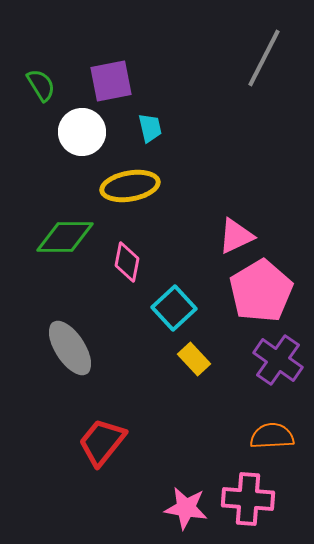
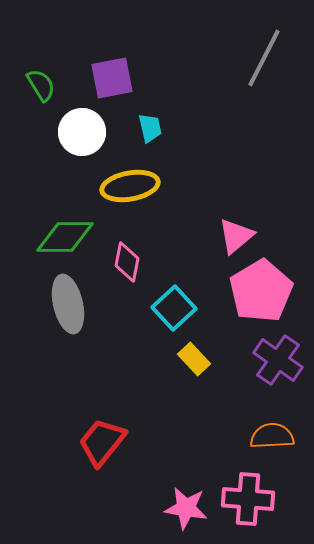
purple square: moved 1 px right, 3 px up
pink triangle: rotated 15 degrees counterclockwise
gray ellipse: moved 2 px left, 44 px up; rotated 20 degrees clockwise
